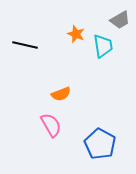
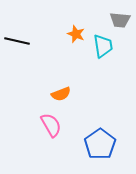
gray trapezoid: rotated 35 degrees clockwise
black line: moved 8 px left, 4 px up
blue pentagon: rotated 8 degrees clockwise
